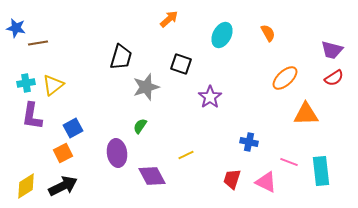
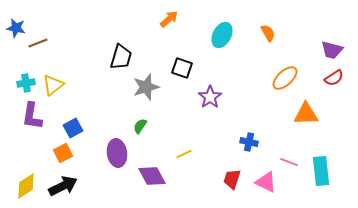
brown line: rotated 12 degrees counterclockwise
black square: moved 1 px right, 4 px down
yellow line: moved 2 px left, 1 px up
